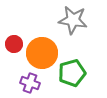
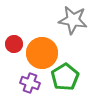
green pentagon: moved 7 px left, 4 px down; rotated 16 degrees counterclockwise
